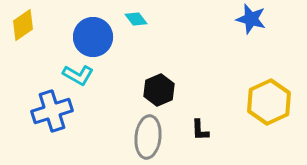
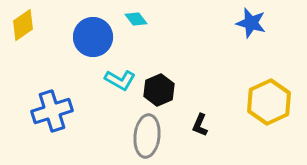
blue star: moved 4 px down
cyan L-shape: moved 42 px right, 5 px down
black L-shape: moved 5 px up; rotated 25 degrees clockwise
gray ellipse: moved 1 px left, 1 px up
